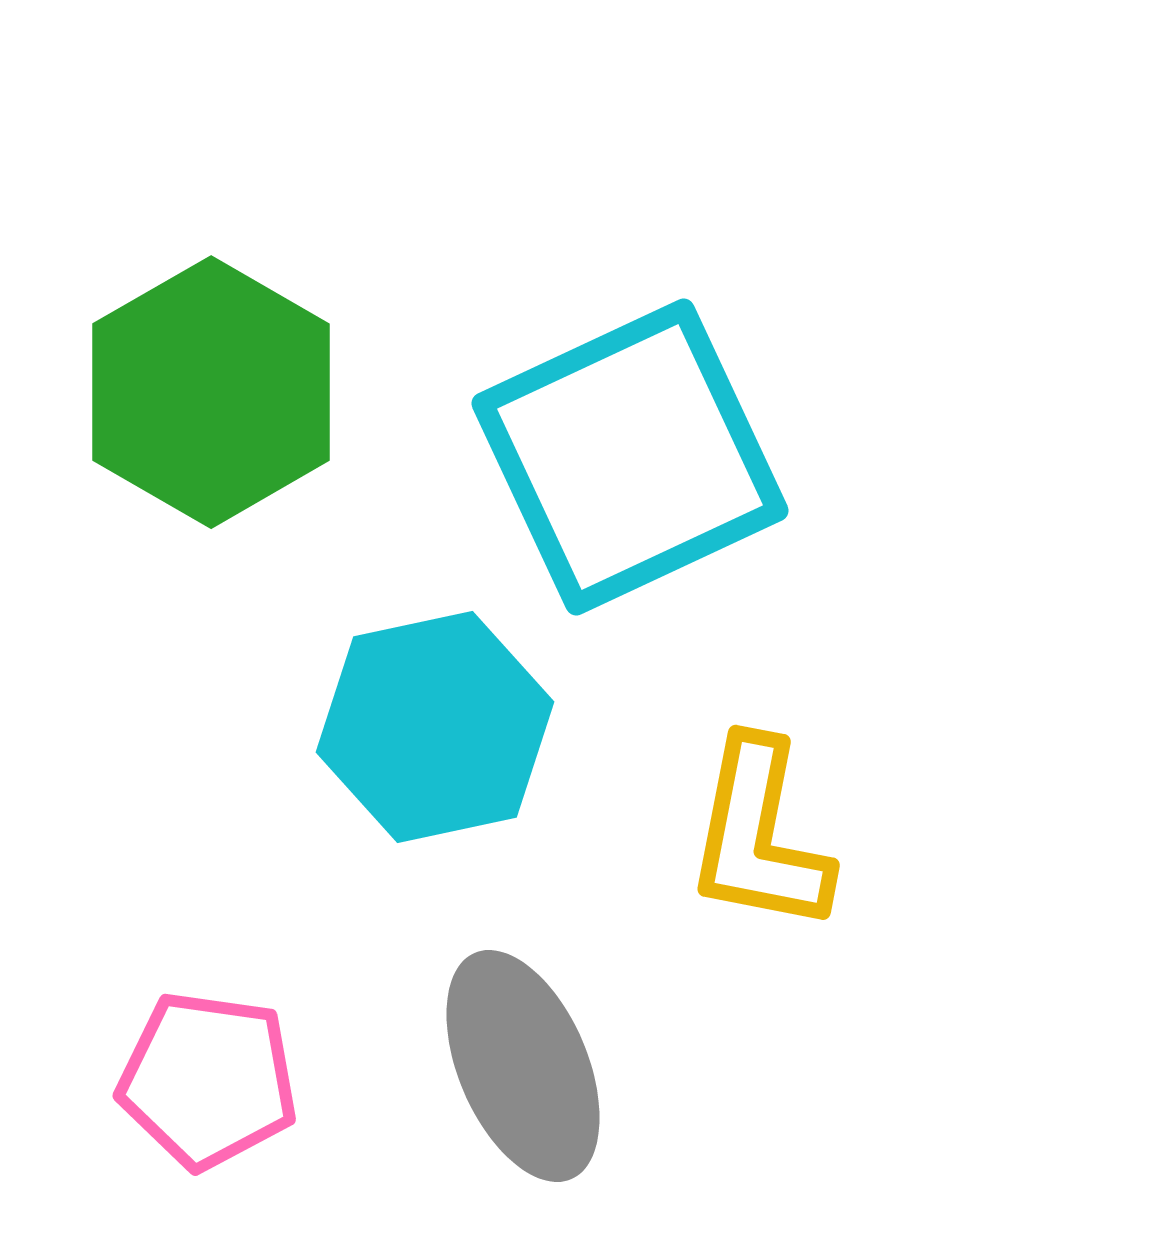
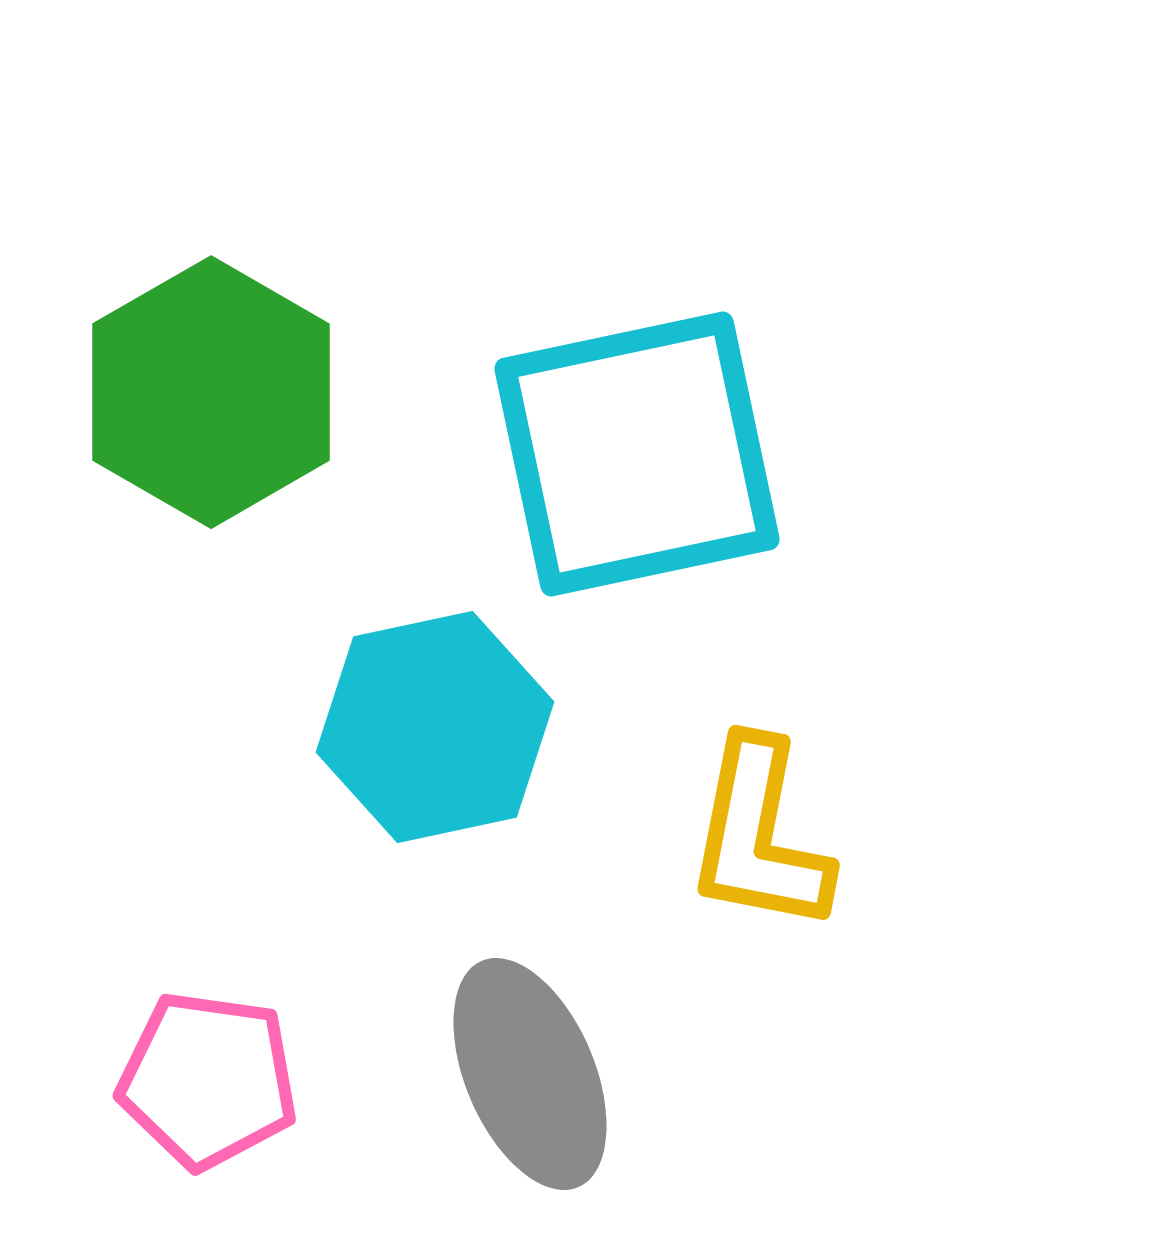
cyan square: moved 7 px right, 3 px up; rotated 13 degrees clockwise
gray ellipse: moved 7 px right, 8 px down
